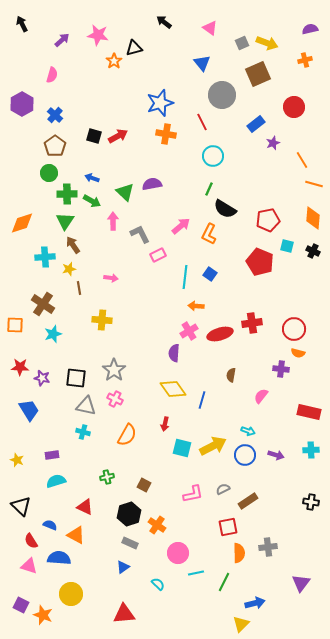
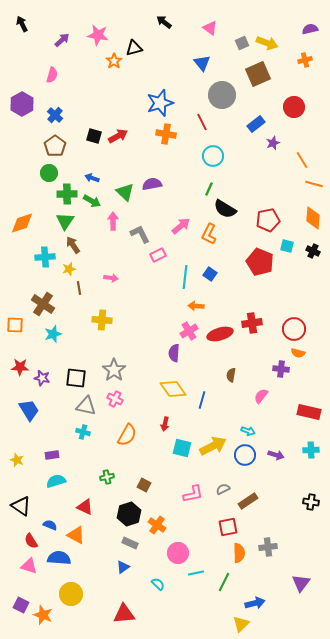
black triangle at (21, 506): rotated 10 degrees counterclockwise
